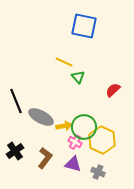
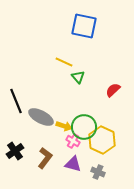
yellow arrow: rotated 28 degrees clockwise
pink cross: moved 2 px left, 1 px up
